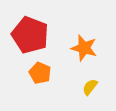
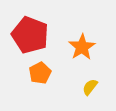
orange star: moved 2 px left, 1 px up; rotated 24 degrees clockwise
orange pentagon: rotated 20 degrees clockwise
